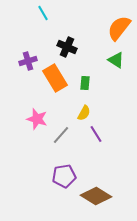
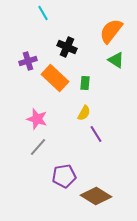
orange semicircle: moved 8 px left, 3 px down
orange rectangle: rotated 16 degrees counterclockwise
gray line: moved 23 px left, 12 px down
